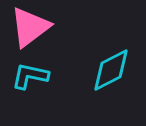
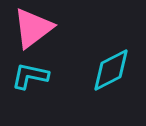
pink triangle: moved 3 px right, 1 px down
